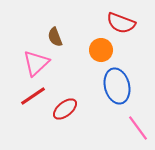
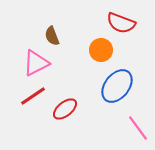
brown semicircle: moved 3 px left, 1 px up
pink triangle: rotated 16 degrees clockwise
blue ellipse: rotated 52 degrees clockwise
